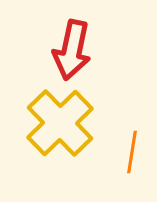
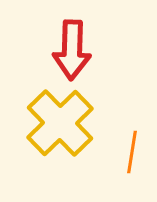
red arrow: rotated 10 degrees counterclockwise
